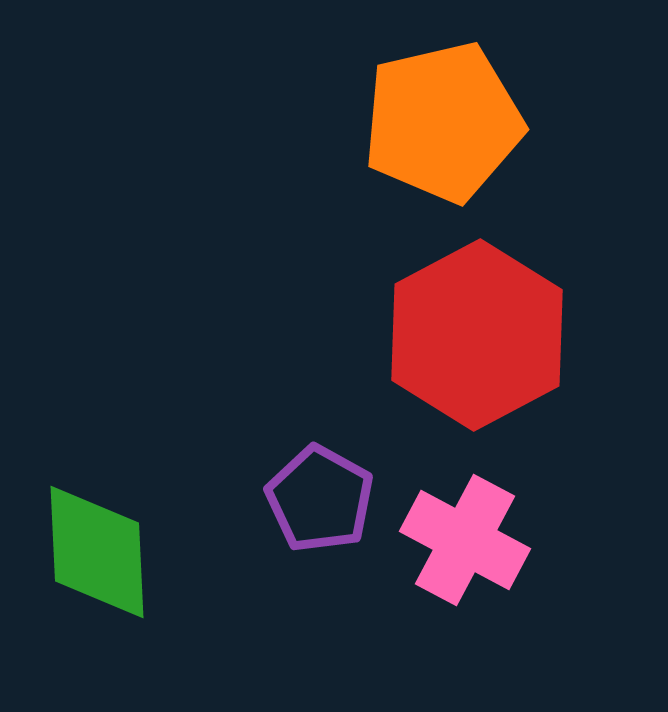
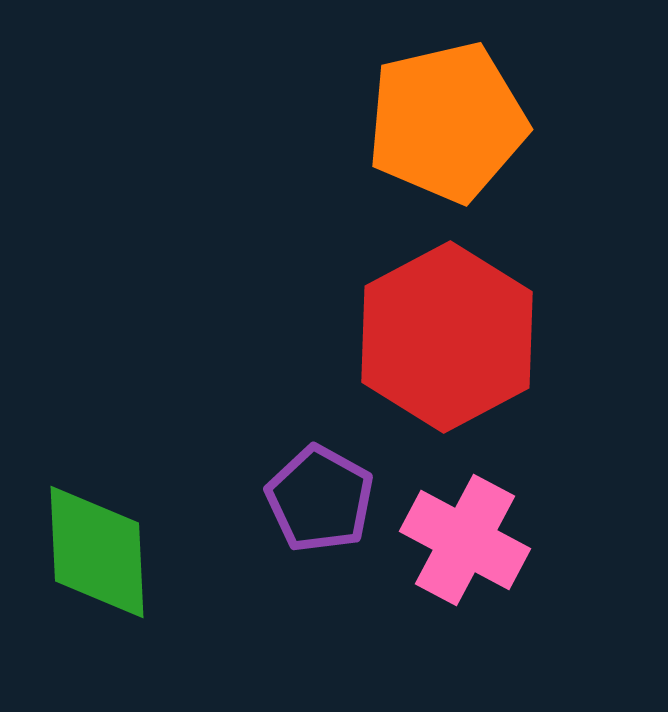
orange pentagon: moved 4 px right
red hexagon: moved 30 px left, 2 px down
